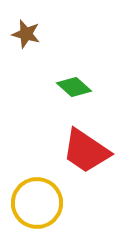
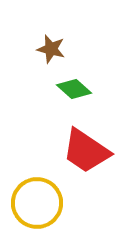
brown star: moved 25 px right, 15 px down
green diamond: moved 2 px down
